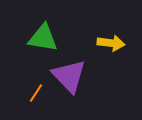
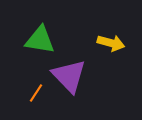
green triangle: moved 3 px left, 2 px down
yellow arrow: rotated 8 degrees clockwise
